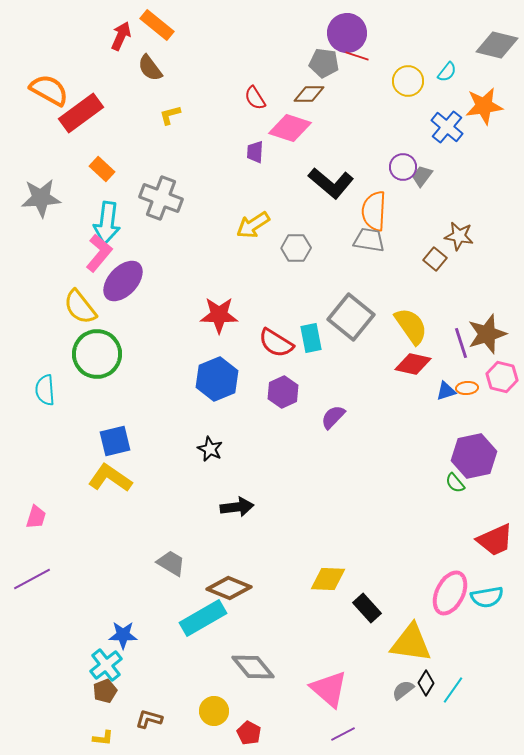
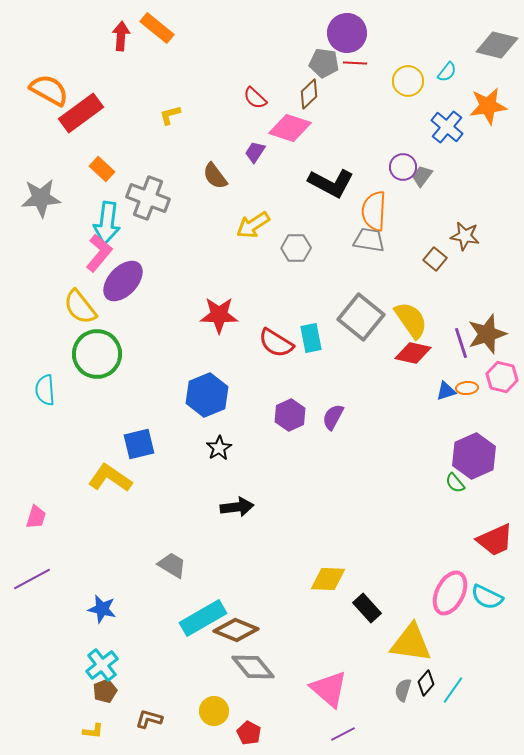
orange rectangle at (157, 25): moved 3 px down
red arrow at (121, 36): rotated 20 degrees counterclockwise
red line at (357, 56): moved 2 px left, 7 px down; rotated 15 degrees counterclockwise
brown semicircle at (150, 68): moved 65 px right, 108 px down
brown diamond at (309, 94): rotated 44 degrees counterclockwise
red semicircle at (255, 98): rotated 15 degrees counterclockwise
orange star at (484, 106): moved 4 px right
purple trapezoid at (255, 152): rotated 30 degrees clockwise
black L-shape at (331, 183): rotated 12 degrees counterclockwise
gray cross at (161, 198): moved 13 px left
brown star at (459, 236): moved 6 px right
gray square at (351, 317): moved 10 px right
yellow semicircle at (411, 326): moved 6 px up
red diamond at (413, 364): moved 11 px up
blue hexagon at (217, 379): moved 10 px left, 16 px down
purple hexagon at (283, 392): moved 7 px right, 23 px down
purple semicircle at (333, 417): rotated 16 degrees counterclockwise
blue square at (115, 441): moved 24 px right, 3 px down
black star at (210, 449): moved 9 px right, 1 px up; rotated 15 degrees clockwise
purple hexagon at (474, 456): rotated 12 degrees counterclockwise
gray trapezoid at (171, 563): moved 1 px right, 2 px down
brown diamond at (229, 588): moved 7 px right, 42 px down
cyan semicircle at (487, 597): rotated 36 degrees clockwise
blue star at (123, 635): moved 21 px left, 26 px up; rotated 12 degrees clockwise
cyan cross at (106, 665): moved 4 px left
black diamond at (426, 683): rotated 10 degrees clockwise
gray semicircle at (403, 690): rotated 35 degrees counterclockwise
yellow L-shape at (103, 738): moved 10 px left, 7 px up
